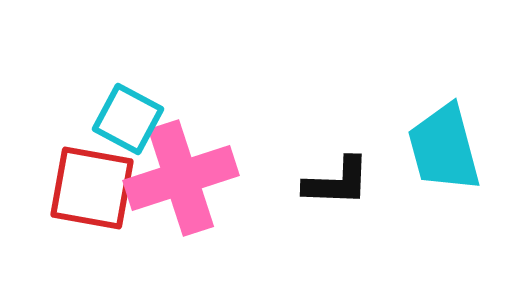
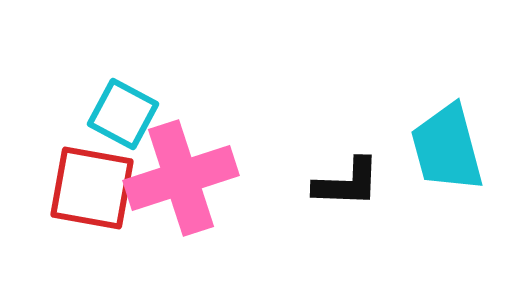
cyan square: moved 5 px left, 5 px up
cyan trapezoid: moved 3 px right
black L-shape: moved 10 px right, 1 px down
